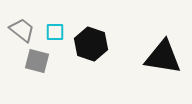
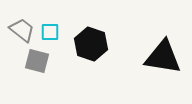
cyan square: moved 5 px left
